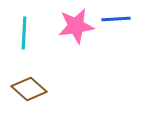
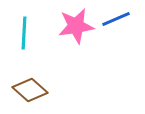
blue line: rotated 20 degrees counterclockwise
brown diamond: moved 1 px right, 1 px down
